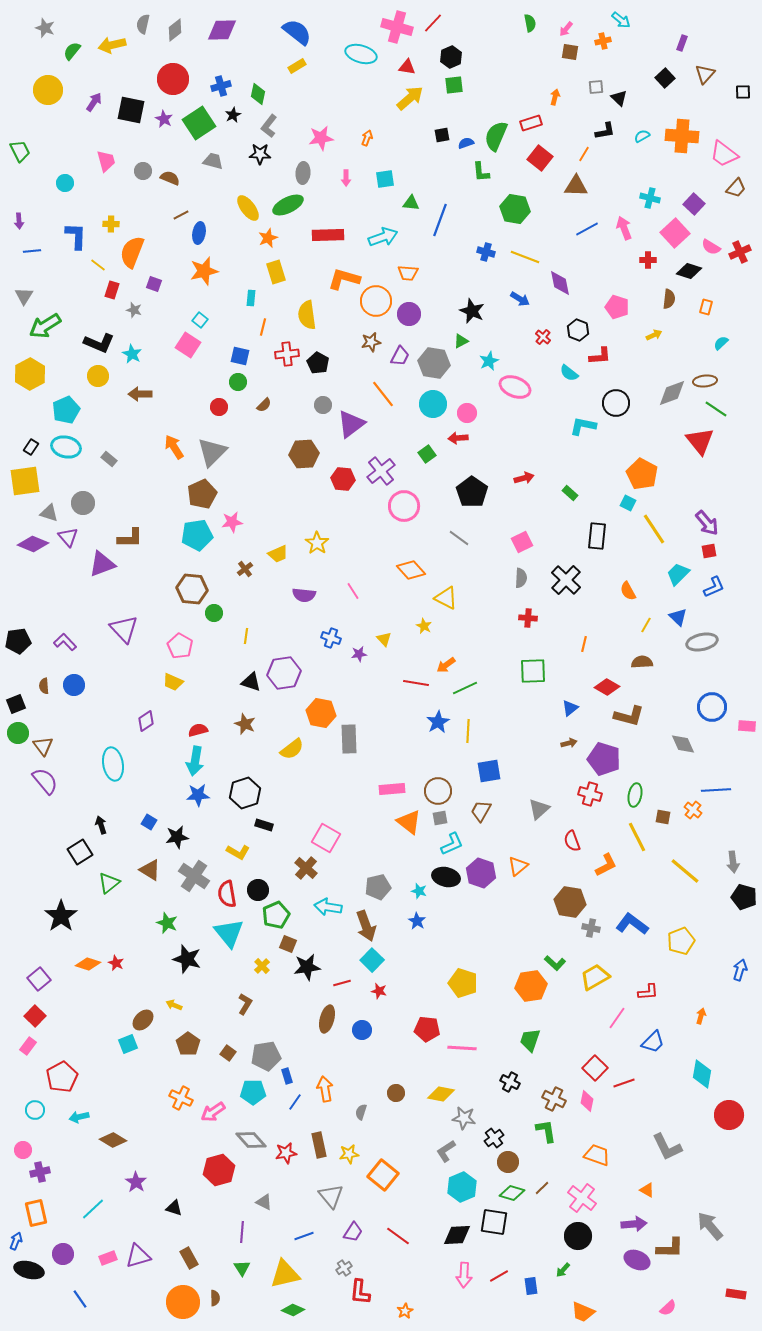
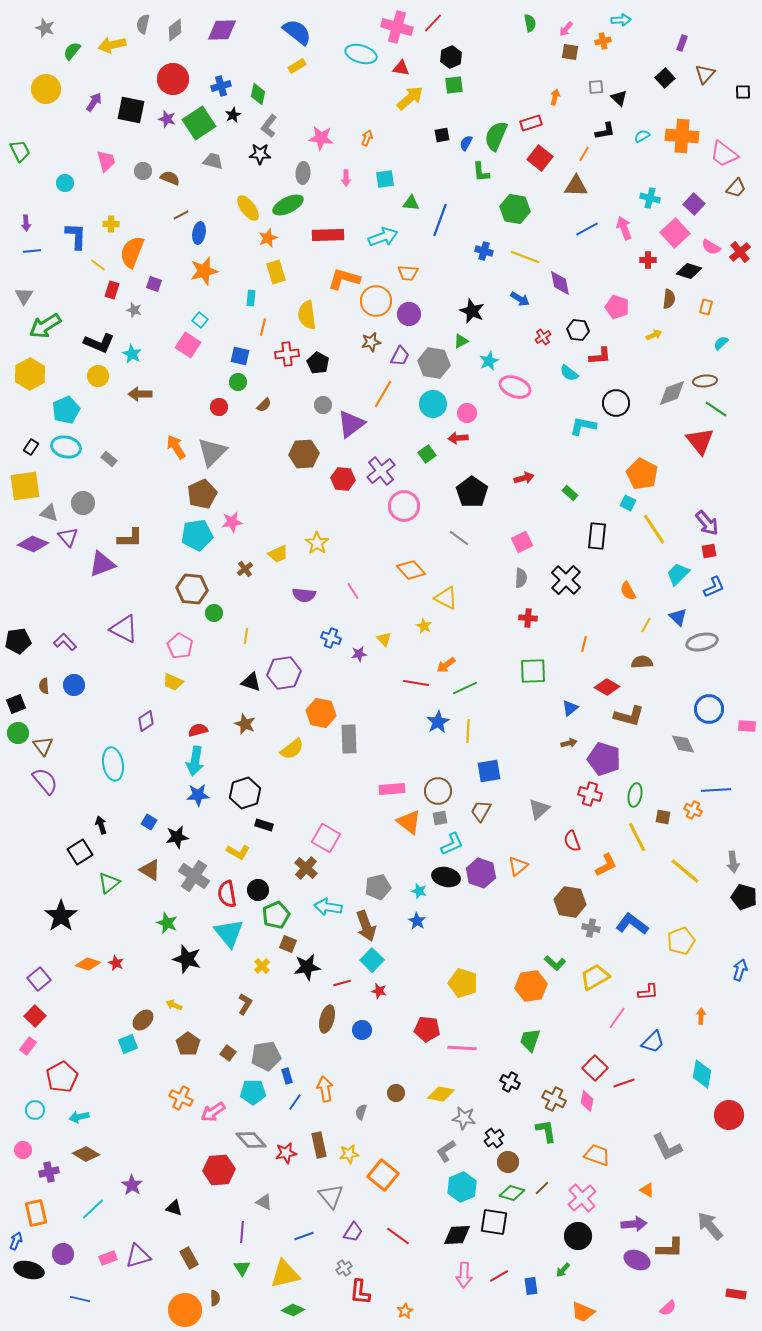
cyan arrow at (621, 20): rotated 42 degrees counterclockwise
red triangle at (407, 67): moved 6 px left, 1 px down
yellow circle at (48, 90): moved 2 px left, 1 px up
purple star at (164, 119): moved 3 px right; rotated 12 degrees counterclockwise
pink star at (321, 138): rotated 15 degrees clockwise
blue semicircle at (466, 143): rotated 42 degrees counterclockwise
purple arrow at (19, 221): moved 7 px right, 2 px down
blue cross at (486, 252): moved 2 px left, 1 px up
red cross at (740, 252): rotated 15 degrees counterclockwise
black hexagon at (578, 330): rotated 15 degrees counterclockwise
red cross at (543, 337): rotated 14 degrees clockwise
orange line at (383, 394): rotated 68 degrees clockwise
orange arrow at (174, 447): moved 2 px right
yellow square at (25, 481): moved 5 px down
purple triangle at (124, 629): rotated 20 degrees counterclockwise
blue circle at (712, 707): moved 3 px left, 2 px down
orange cross at (693, 810): rotated 12 degrees counterclockwise
orange arrow at (701, 1016): rotated 14 degrees counterclockwise
brown diamond at (113, 1140): moved 27 px left, 14 px down
red hexagon at (219, 1170): rotated 12 degrees clockwise
purple cross at (40, 1172): moved 9 px right
purple star at (136, 1182): moved 4 px left, 3 px down
pink cross at (582, 1198): rotated 12 degrees clockwise
blue line at (80, 1299): rotated 42 degrees counterclockwise
orange circle at (183, 1302): moved 2 px right, 8 px down
